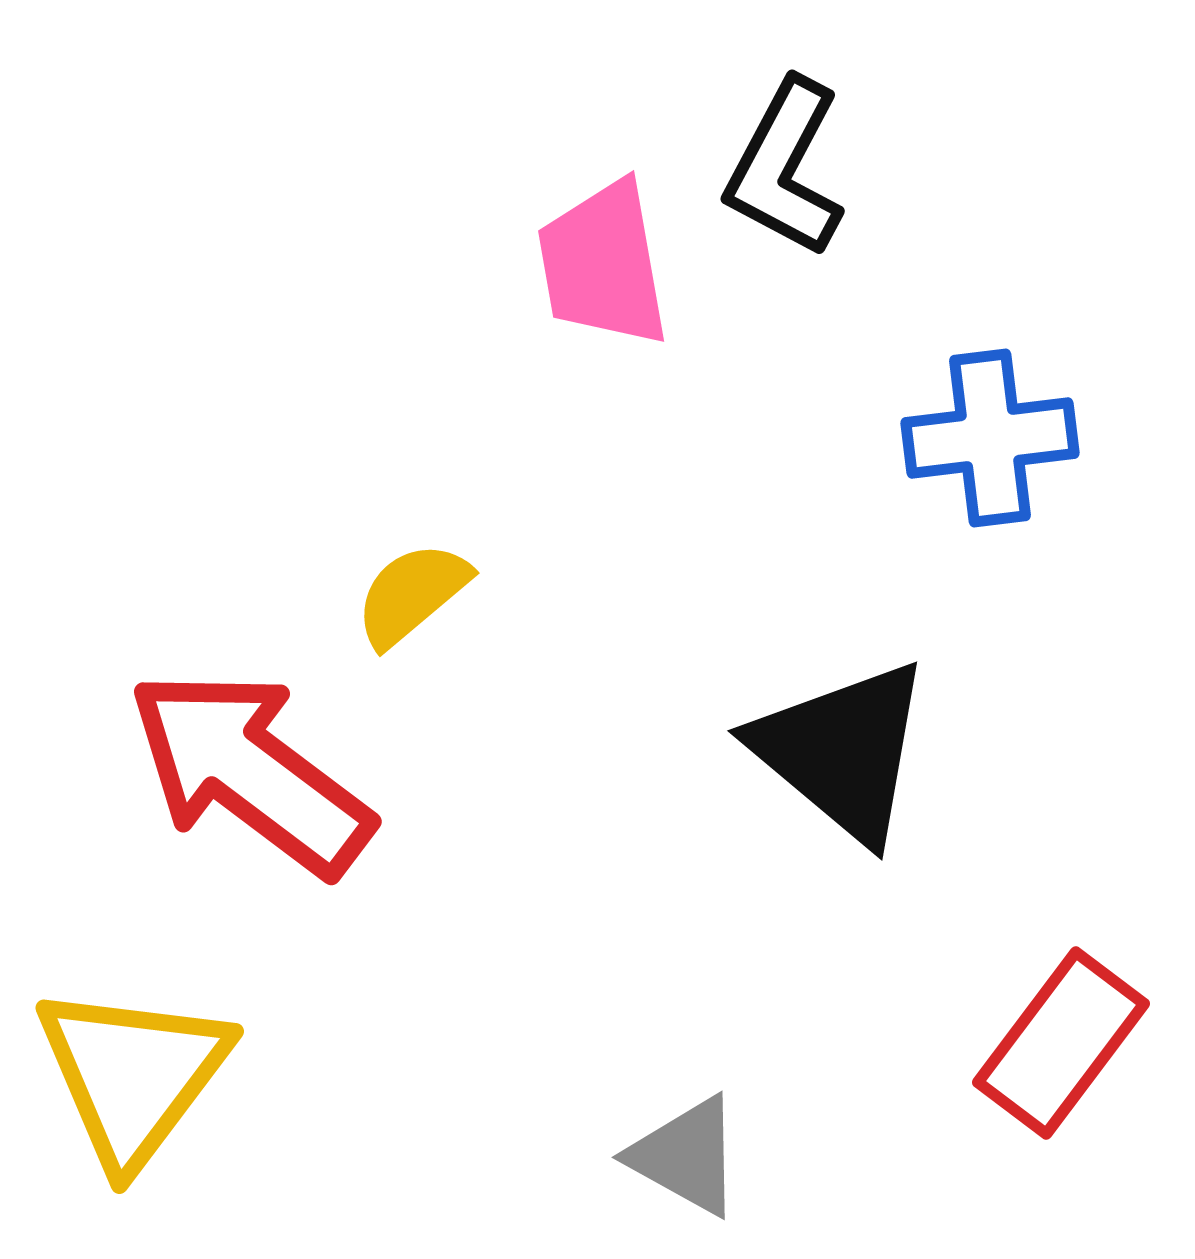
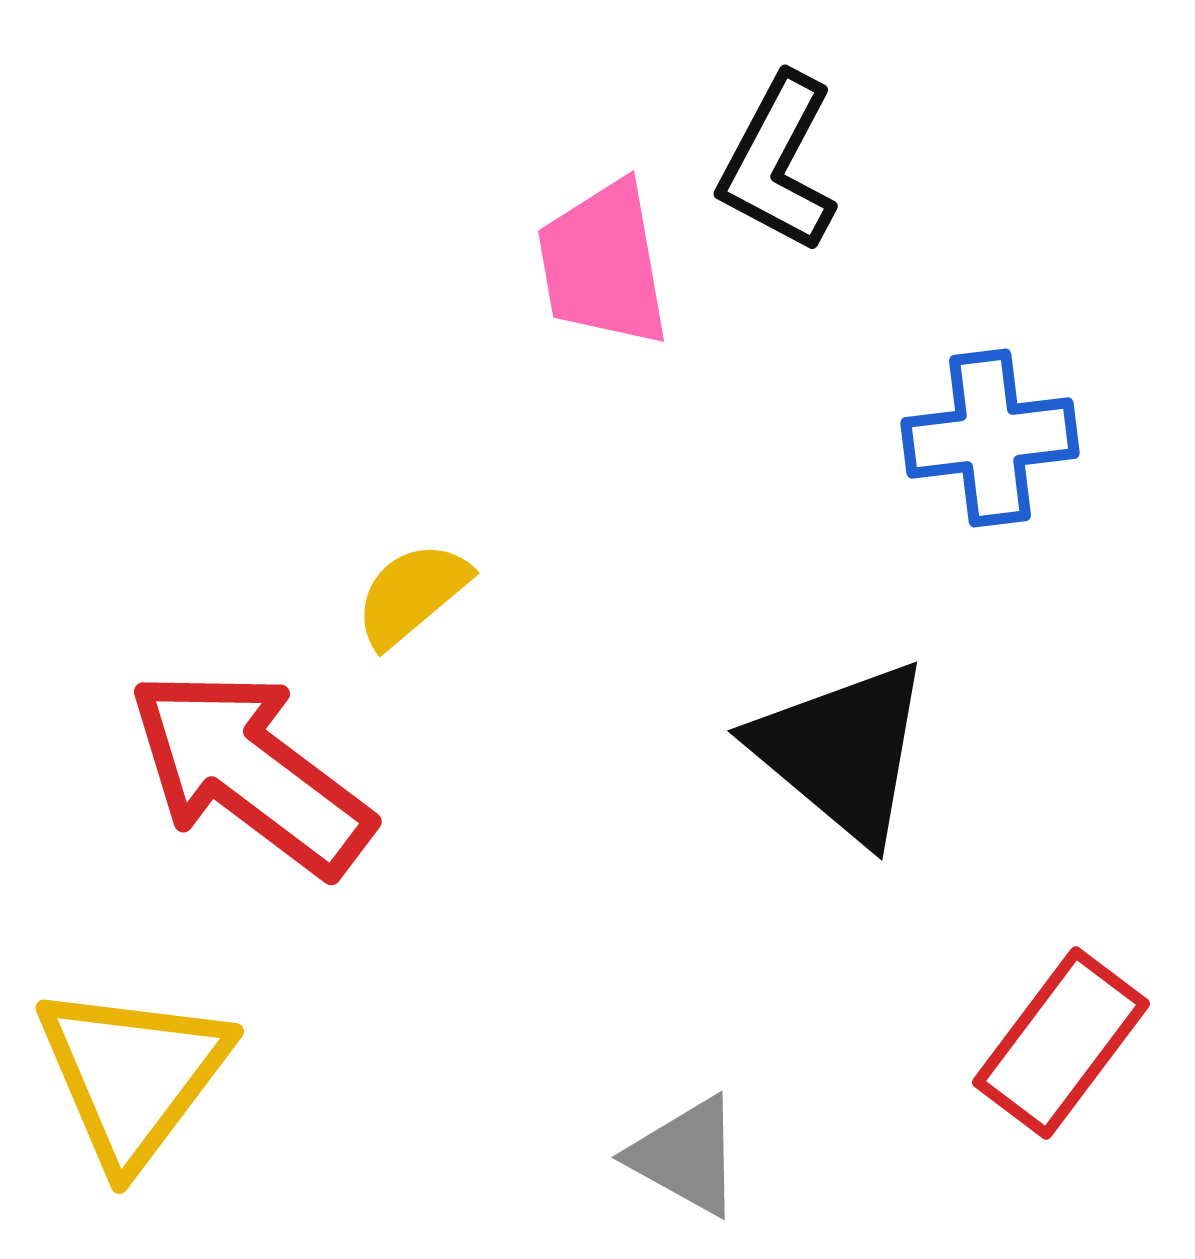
black L-shape: moved 7 px left, 5 px up
